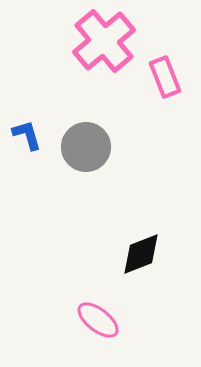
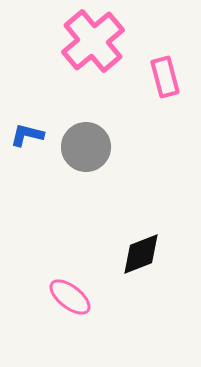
pink cross: moved 11 px left
pink rectangle: rotated 6 degrees clockwise
blue L-shape: rotated 60 degrees counterclockwise
pink ellipse: moved 28 px left, 23 px up
